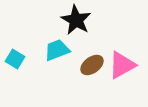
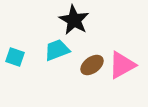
black star: moved 2 px left
cyan square: moved 2 px up; rotated 12 degrees counterclockwise
